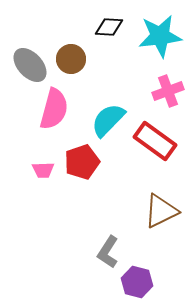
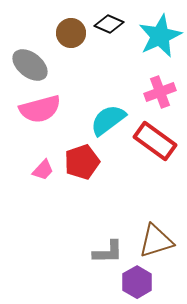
black diamond: moved 3 px up; rotated 20 degrees clockwise
cyan star: rotated 18 degrees counterclockwise
brown circle: moved 26 px up
gray ellipse: rotated 9 degrees counterclockwise
pink cross: moved 8 px left, 1 px down
pink semicircle: moved 14 px left; rotated 60 degrees clockwise
cyan semicircle: rotated 9 degrees clockwise
pink trapezoid: rotated 45 degrees counterclockwise
brown triangle: moved 5 px left, 30 px down; rotated 9 degrees clockwise
gray L-shape: rotated 124 degrees counterclockwise
purple hexagon: rotated 16 degrees clockwise
